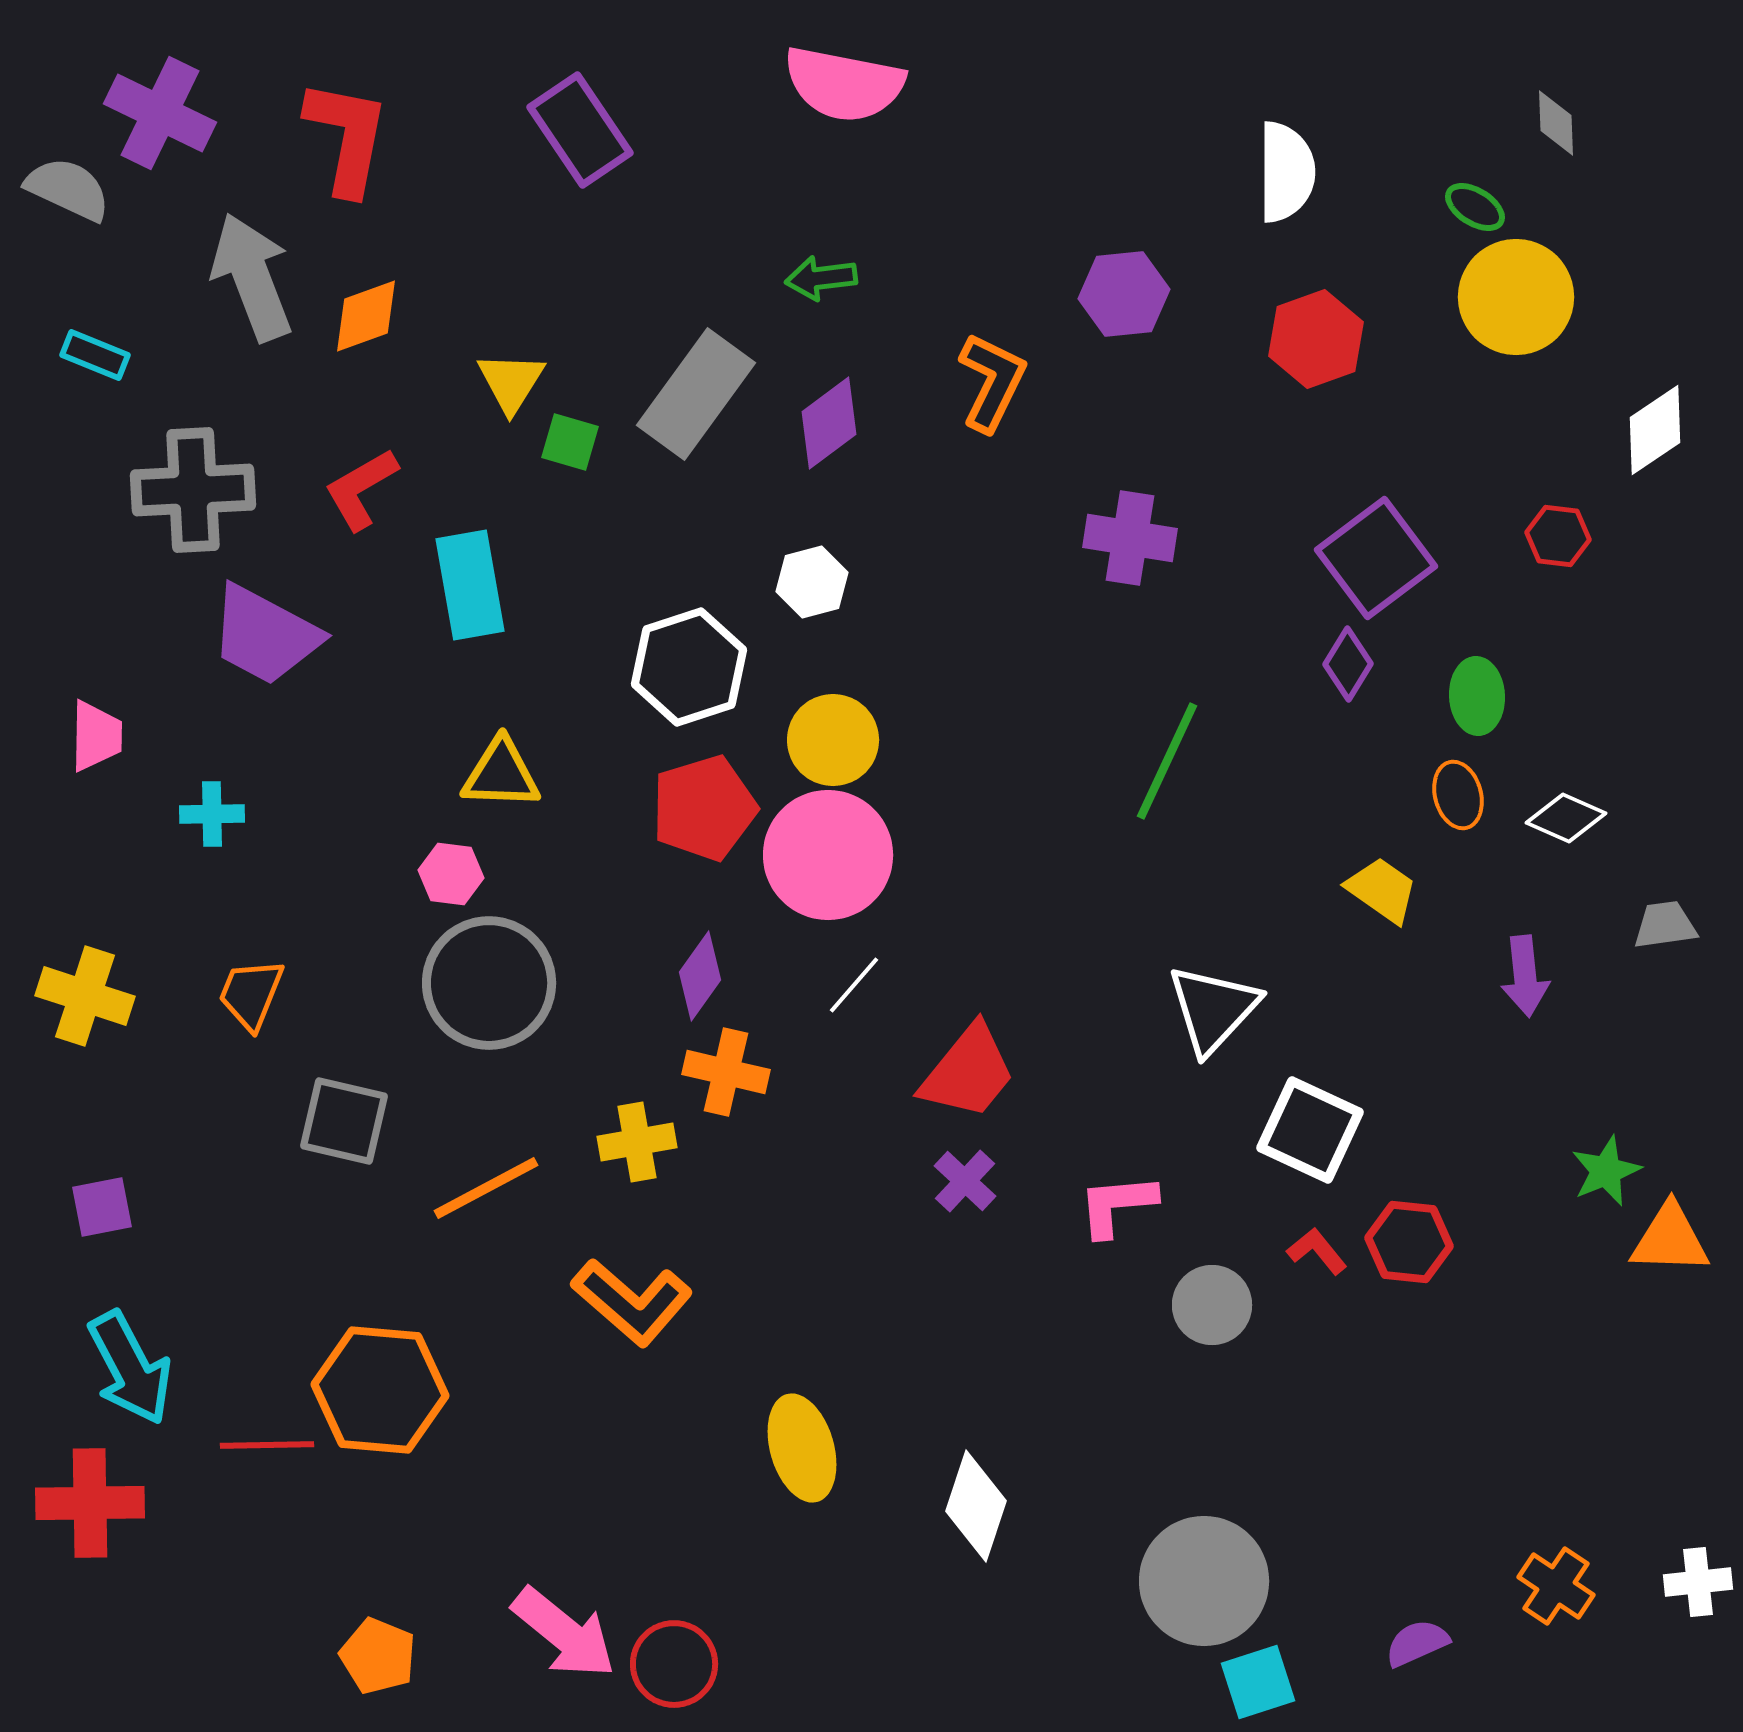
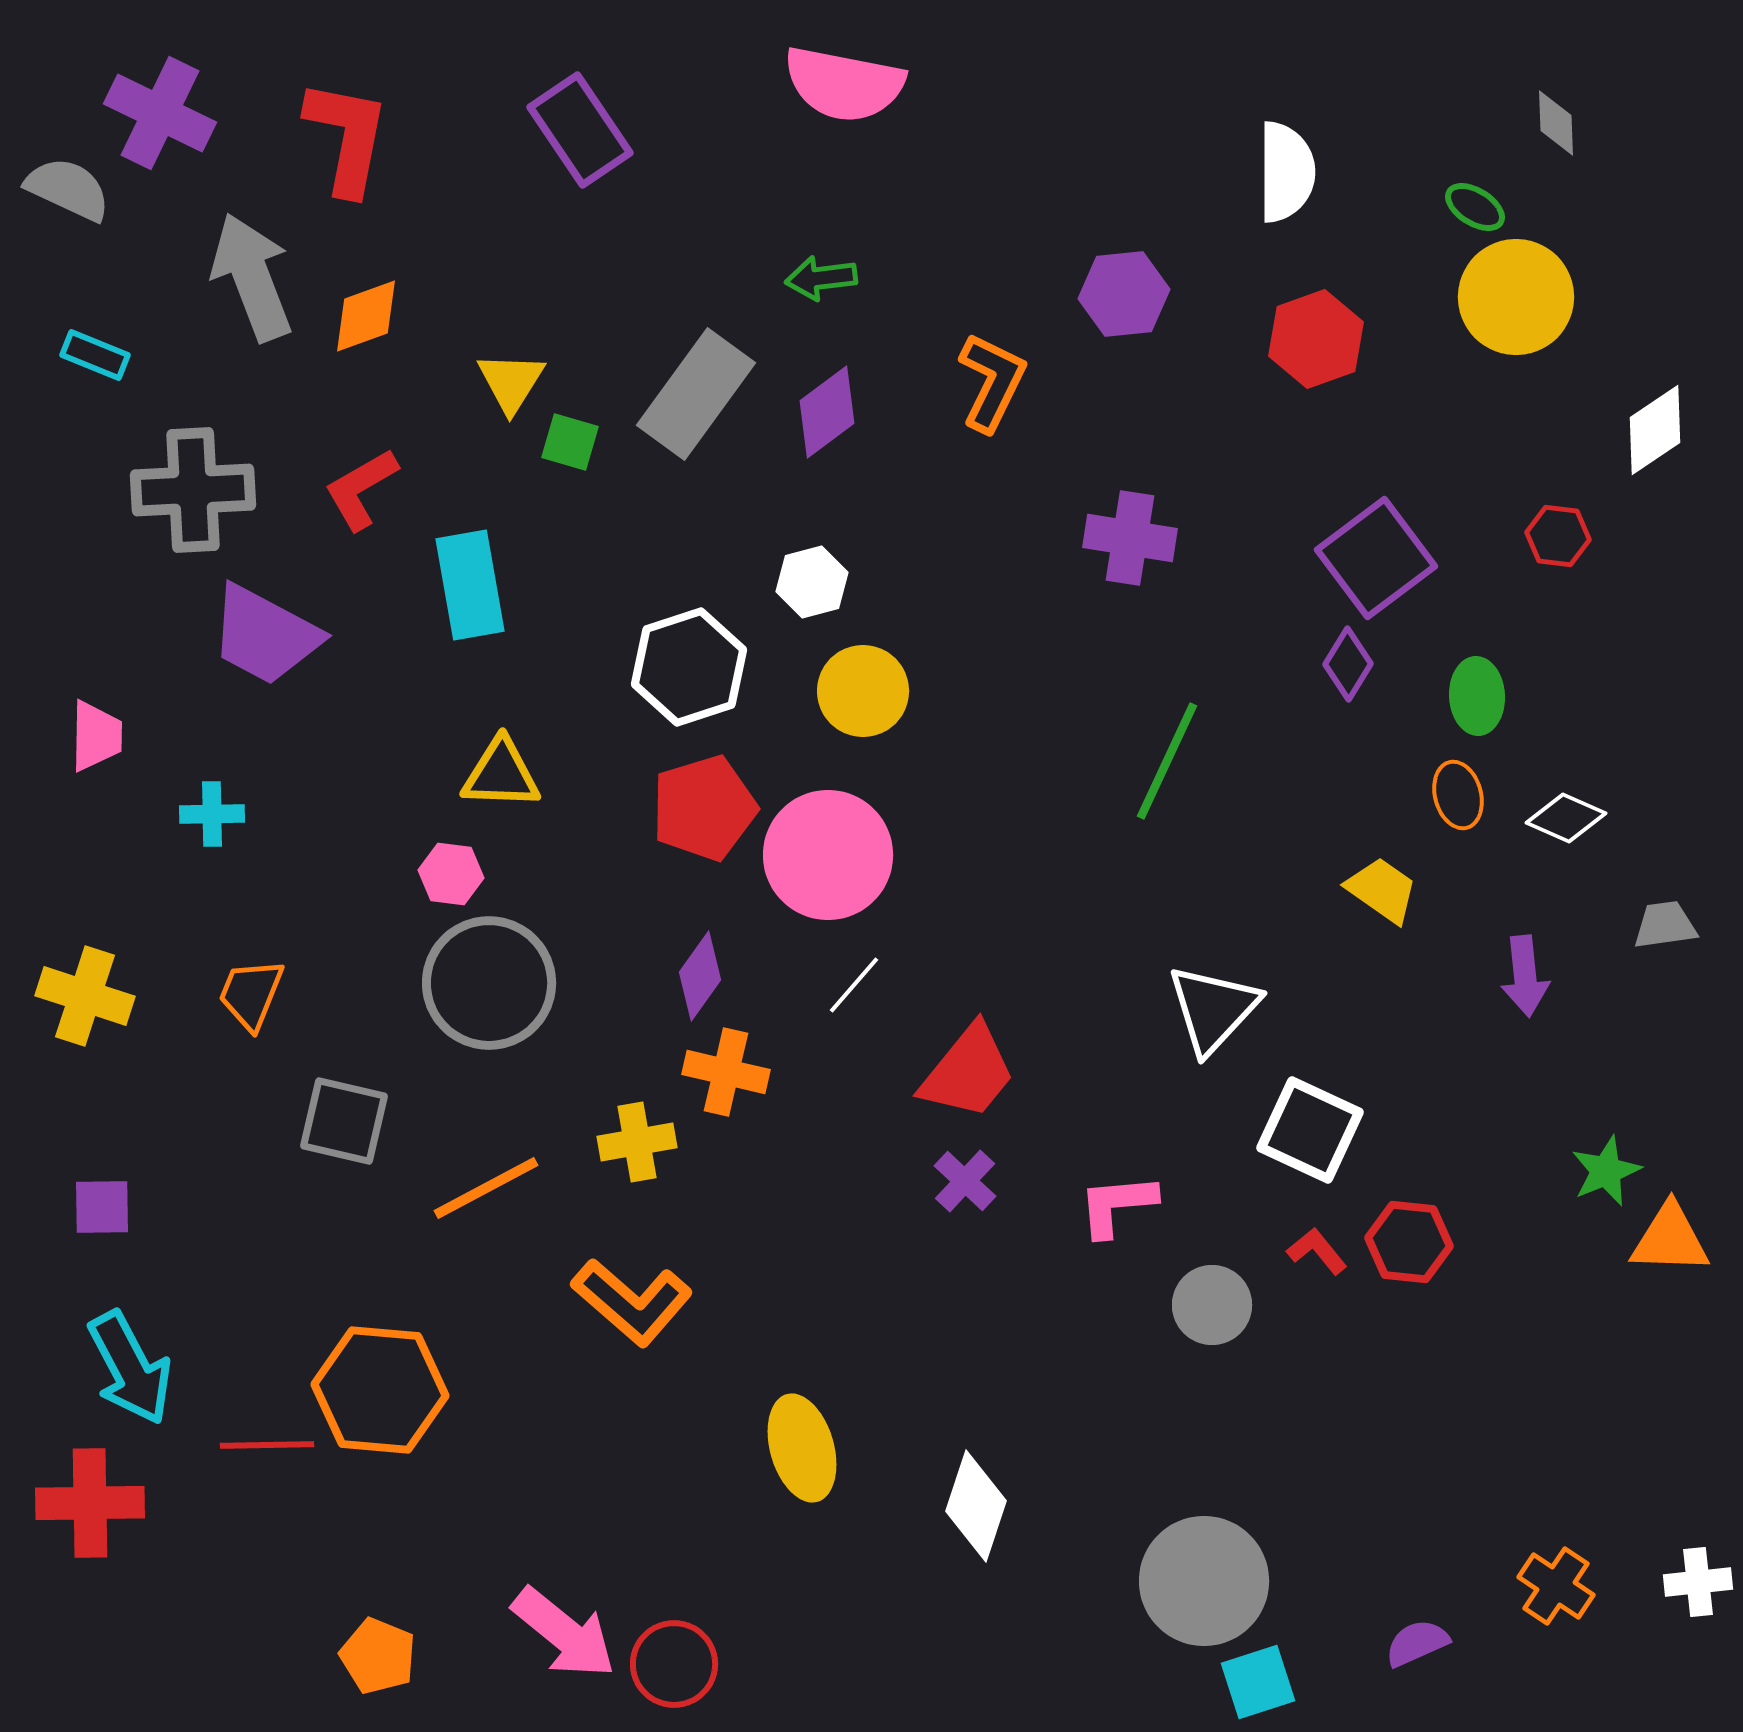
purple diamond at (829, 423): moved 2 px left, 11 px up
yellow circle at (833, 740): moved 30 px right, 49 px up
purple square at (102, 1207): rotated 10 degrees clockwise
